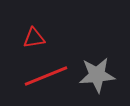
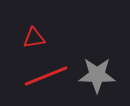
gray star: rotated 6 degrees clockwise
